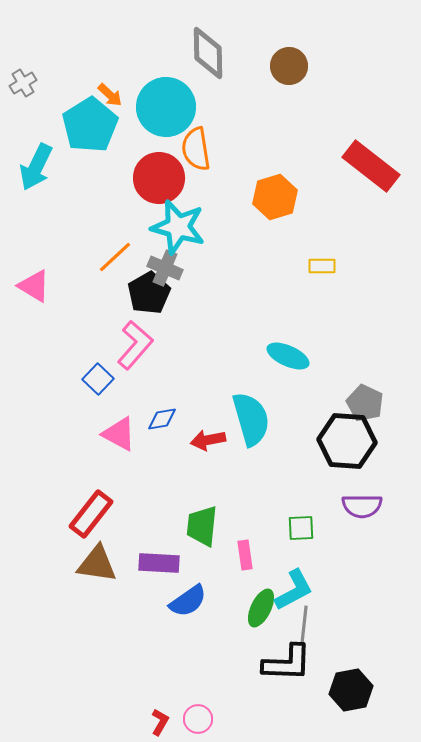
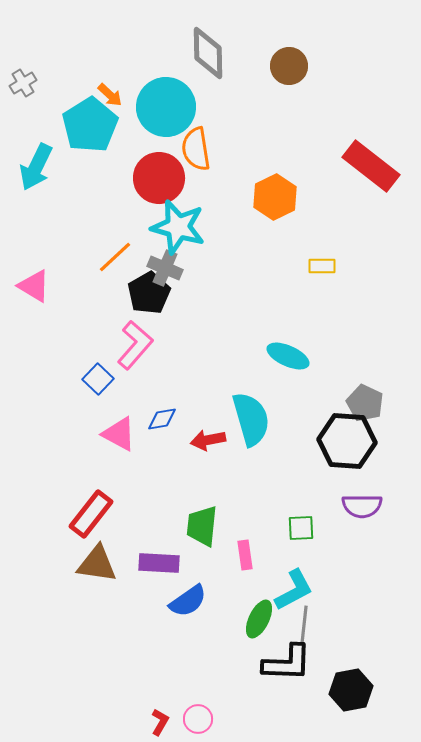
orange hexagon at (275, 197): rotated 9 degrees counterclockwise
green ellipse at (261, 608): moved 2 px left, 11 px down
